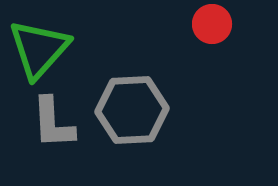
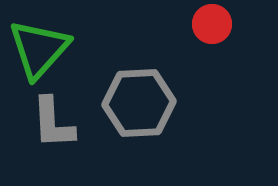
gray hexagon: moved 7 px right, 7 px up
